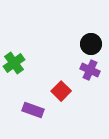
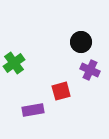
black circle: moved 10 px left, 2 px up
red square: rotated 30 degrees clockwise
purple rectangle: rotated 30 degrees counterclockwise
